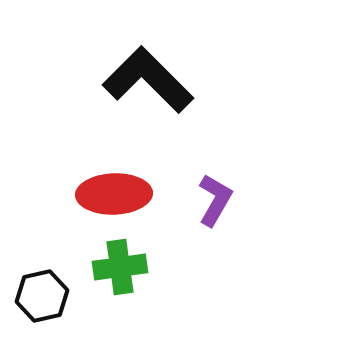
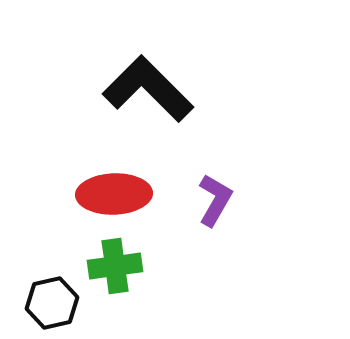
black L-shape: moved 9 px down
green cross: moved 5 px left, 1 px up
black hexagon: moved 10 px right, 7 px down
